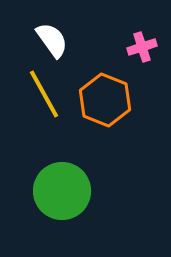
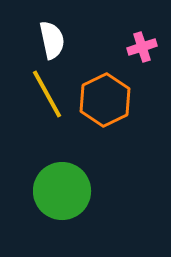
white semicircle: rotated 24 degrees clockwise
yellow line: moved 3 px right
orange hexagon: rotated 12 degrees clockwise
